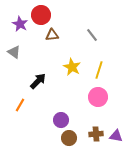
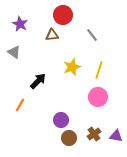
red circle: moved 22 px right
yellow star: rotated 24 degrees clockwise
brown cross: moved 2 px left; rotated 32 degrees counterclockwise
